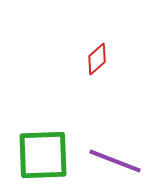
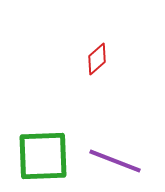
green square: moved 1 px down
